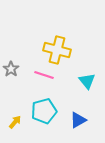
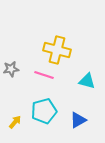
gray star: rotated 28 degrees clockwise
cyan triangle: rotated 36 degrees counterclockwise
